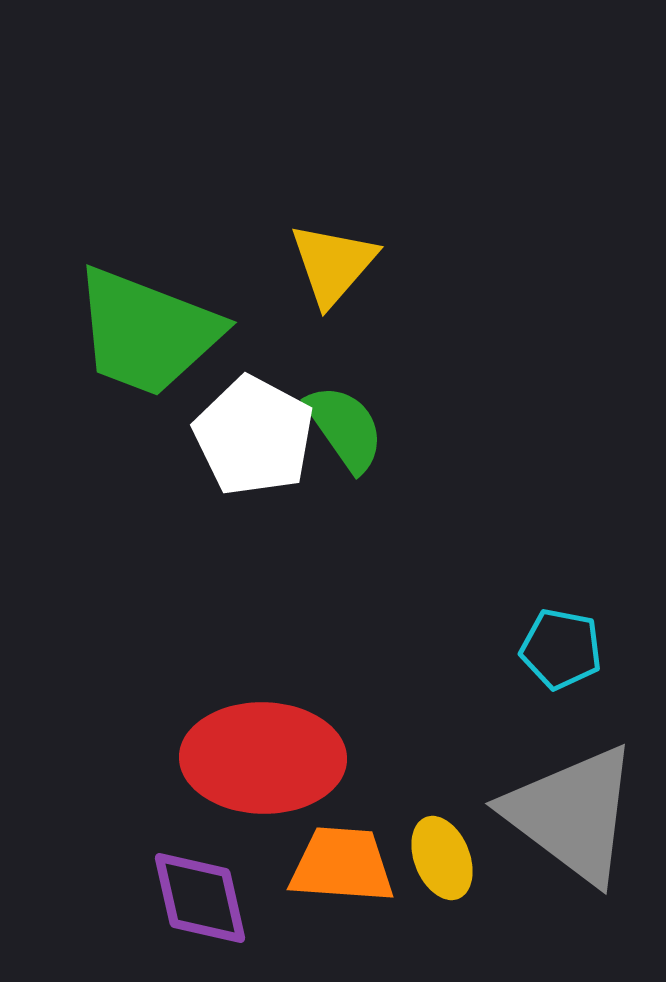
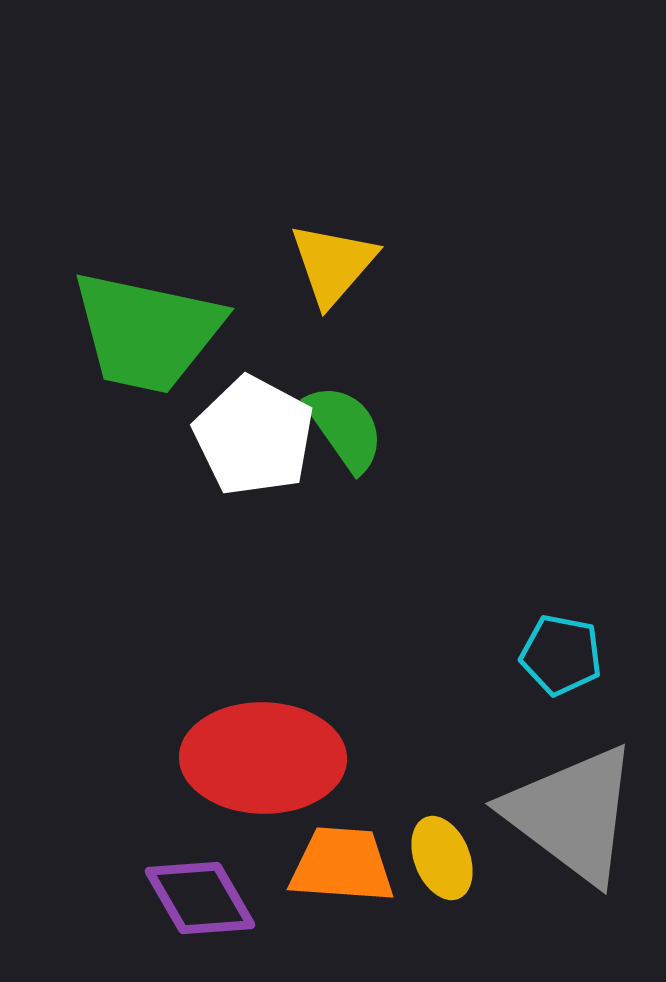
green trapezoid: rotated 9 degrees counterclockwise
cyan pentagon: moved 6 px down
purple diamond: rotated 17 degrees counterclockwise
